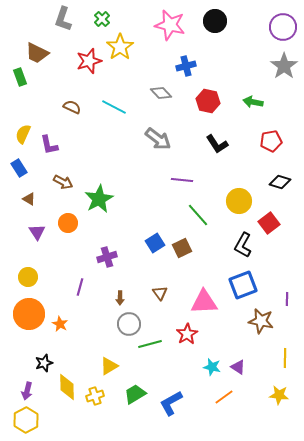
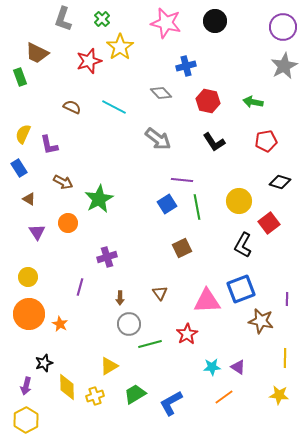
pink star at (170, 25): moved 4 px left, 2 px up
gray star at (284, 66): rotated 8 degrees clockwise
red pentagon at (271, 141): moved 5 px left
black L-shape at (217, 144): moved 3 px left, 2 px up
green line at (198, 215): moved 1 px left, 8 px up; rotated 30 degrees clockwise
blue square at (155, 243): moved 12 px right, 39 px up
blue square at (243, 285): moved 2 px left, 4 px down
pink triangle at (204, 302): moved 3 px right, 1 px up
cyan star at (212, 367): rotated 18 degrees counterclockwise
purple arrow at (27, 391): moved 1 px left, 5 px up
